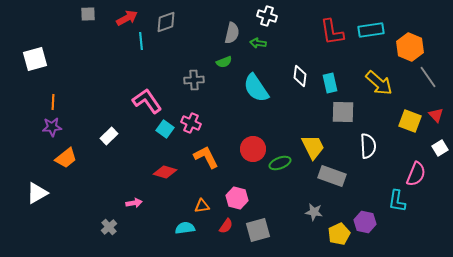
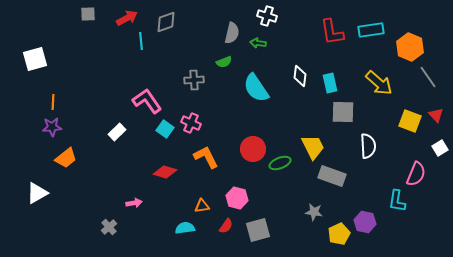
white rectangle at (109, 136): moved 8 px right, 4 px up
